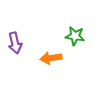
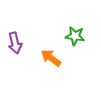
orange arrow: rotated 45 degrees clockwise
